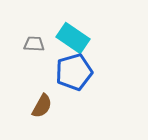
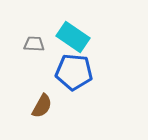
cyan rectangle: moved 1 px up
blue pentagon: rotated 21 degrees clockwise
